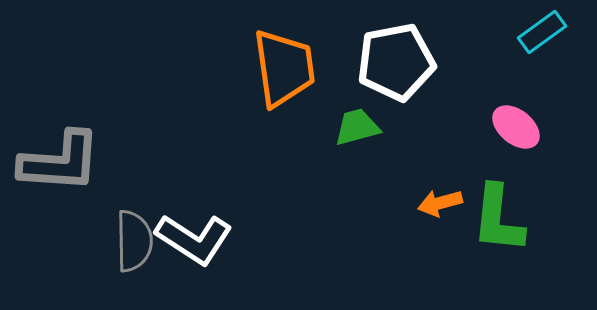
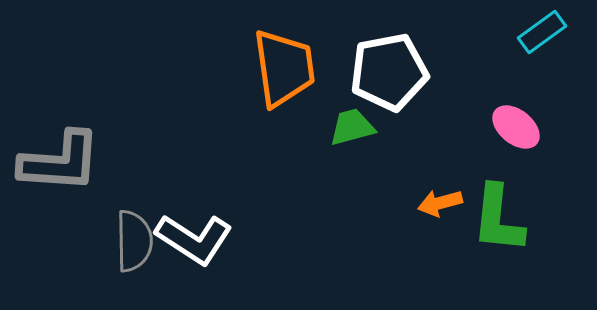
white pentagon: moved 7 px left, 10 px down
green trapezoid: moved 5 px left
